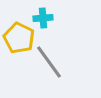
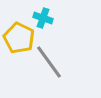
cyan cross: rotated 24 degrees clockwise
